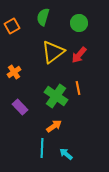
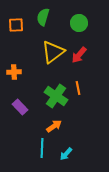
orange square: moved 4 px right, 1 px up; rotated 28 degrees clockwise
orange cross: rotated 32 degrees clockwise
cyan arrow: rotated 88 degrees counterclockwise
